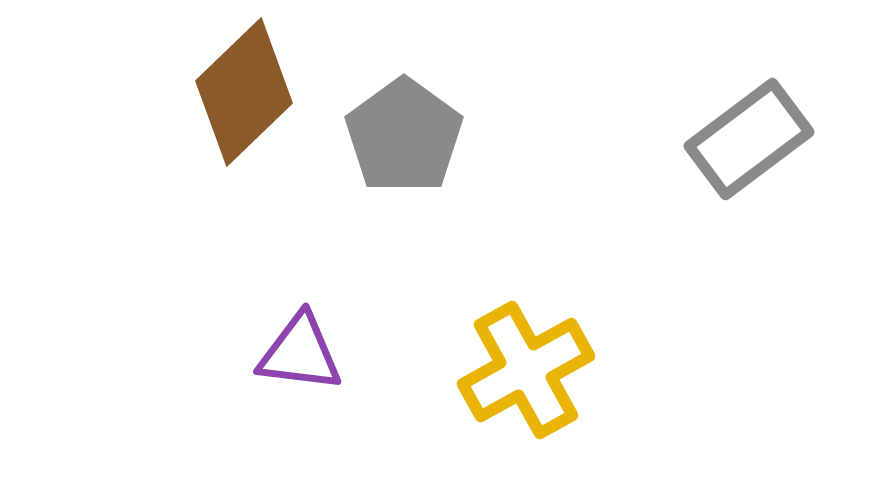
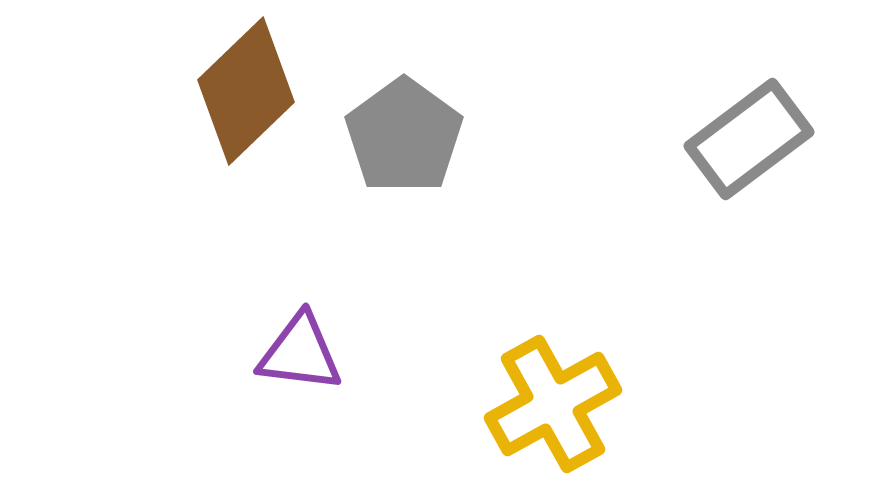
brown diamond: moved 2 px right, 1 px up
yellow cross: moved 27 px right, 34 px down
